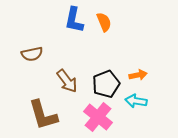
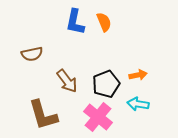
blue L-shape: moved 1 px right, 2 px down
cyan arrow: moved 2 px right, 3 px down
